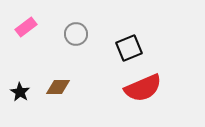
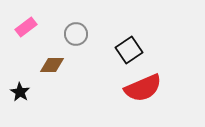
black square: moved 2 px down; rotated 12 degrees counterclockwise
brown diamond: moved 6 px left, 22 px up
